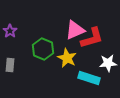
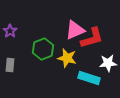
green hexagon: rotated 15 degrees clockwise
yellow star: rotated 12 degrees counterclockwise
